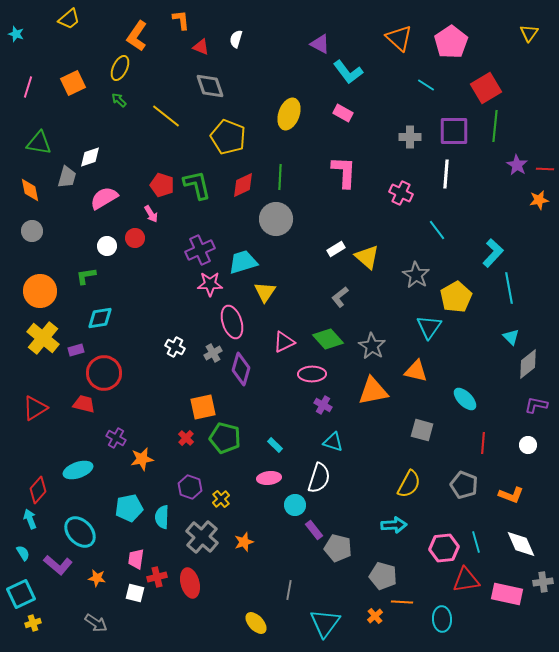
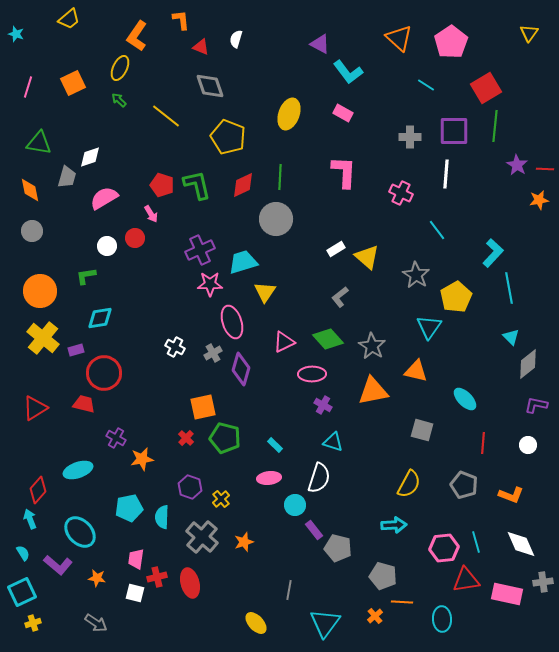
cyan square at (21, 594): moved 1 px right, 2 px up
